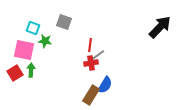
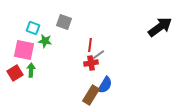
black arrow: rotated 10 degrees clockwise
